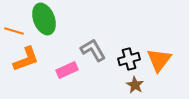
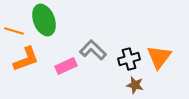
green ellipse: moved 1 px down
gray L-shape: rotated 16 degrees counterclockwise
orange triangle: moved 3 px up
pink rectangle: moved 1 px left, 4 px up
brown star: rotated 18 degrees counterclockwise
